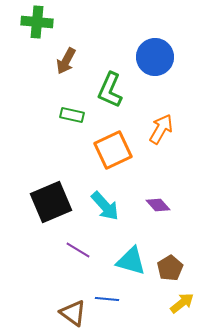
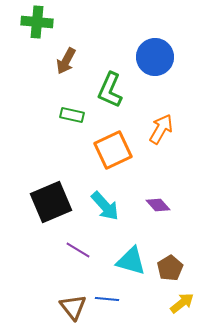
brown triangle: moved 6 px up; rotated 16 degrees clockwise
